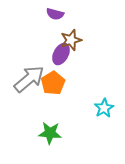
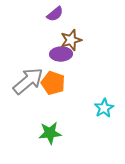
purple semicircle: rotated 54 degrees counterclockwise
purple ellipse: rotated 60 degrees clockwise
gray arrow: moved 1 px left, 2 px down
orange pentagon: rotated 20 degrees counterclockwise
green star: rotated 10 degrees counterclockwise
